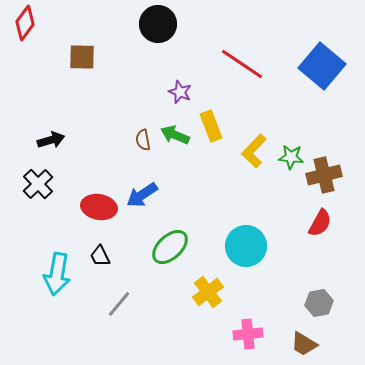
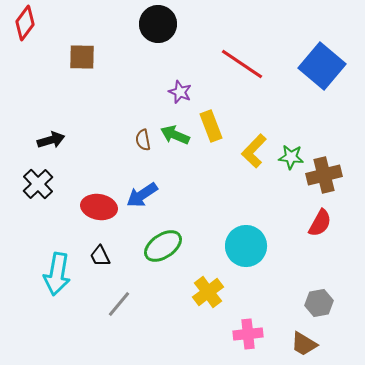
green ellipse: moved 7 px left, 1 px up; rotated 9 degrees clockwise
